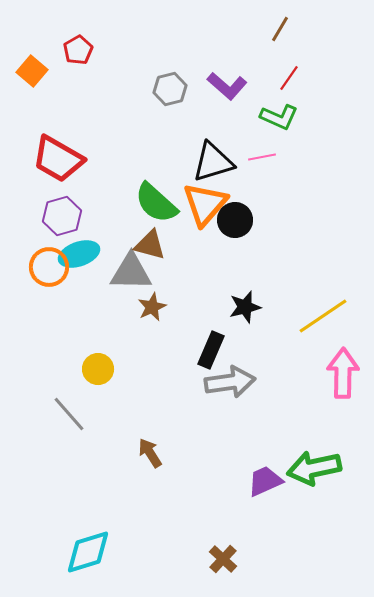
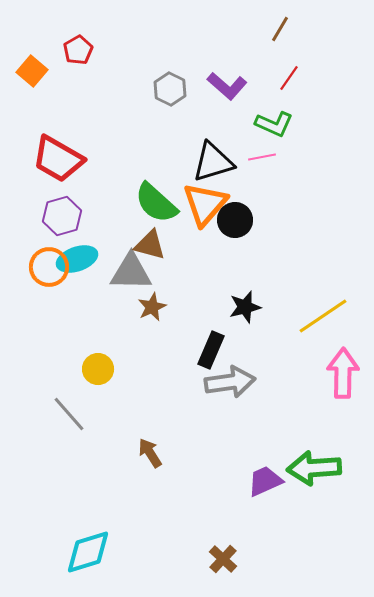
gray hexagon: rotated 20 degrees counterclockwise
green L-shape: moved 5 px left, 7 px down
cyan ellipse: moved 2 px left, 5 px down
green arrow: rotated 8 degrees clockwise
